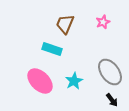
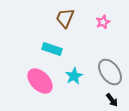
brown trapezoid: moved 6 px up
cyan star: moved 5 px up
